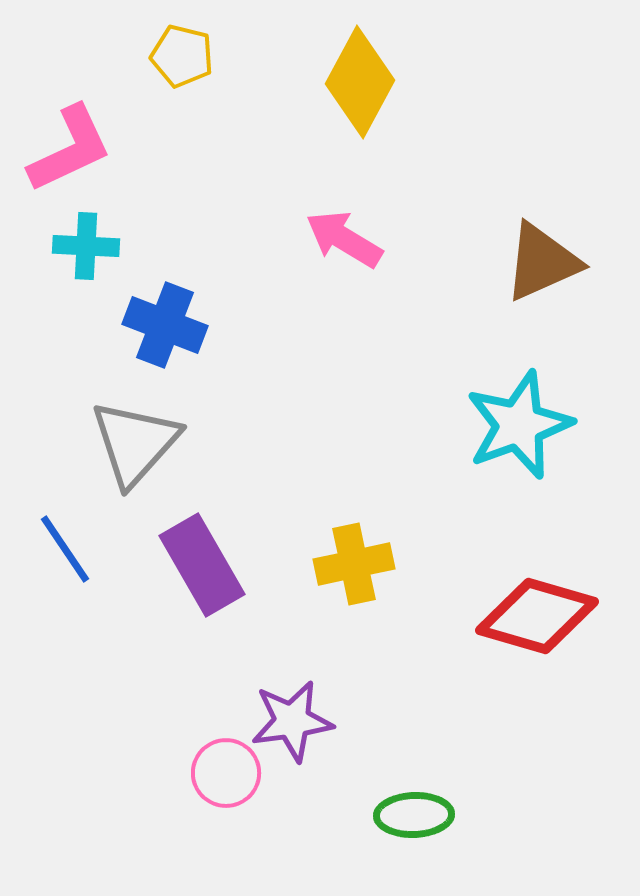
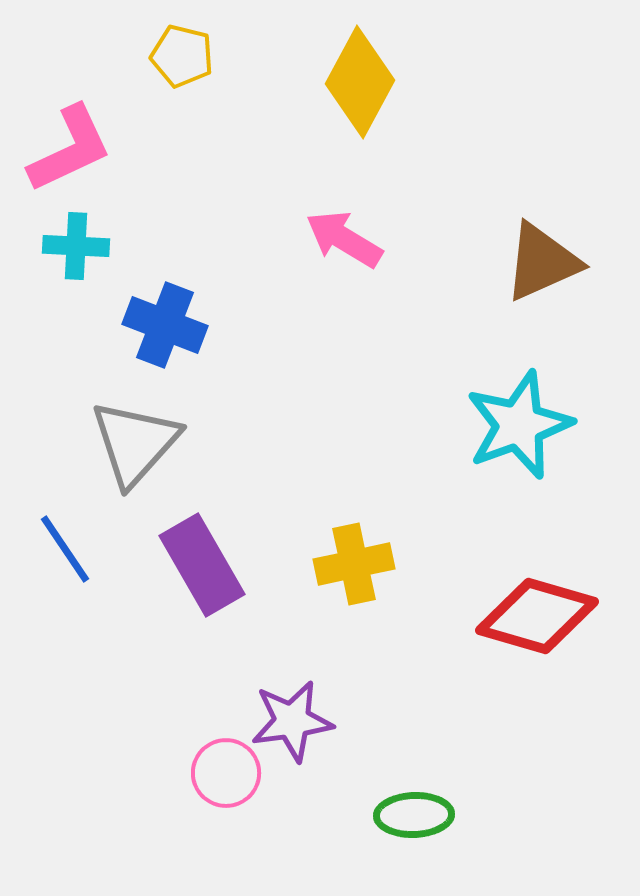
cyan cross: moved 10 px left
